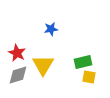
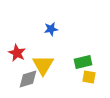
gray diamond: moved 10 px right, 4 px down
